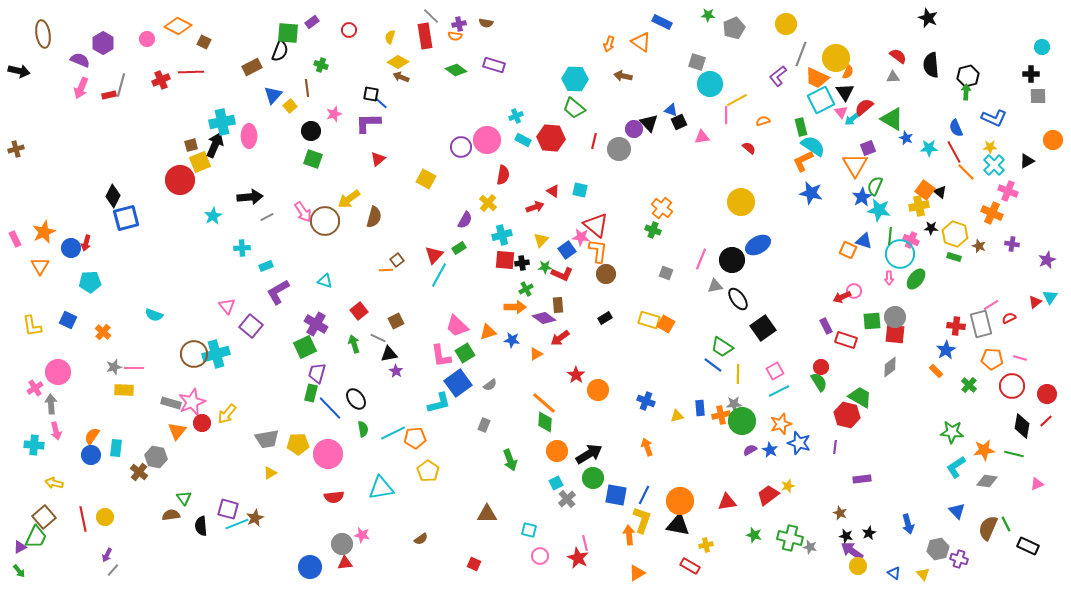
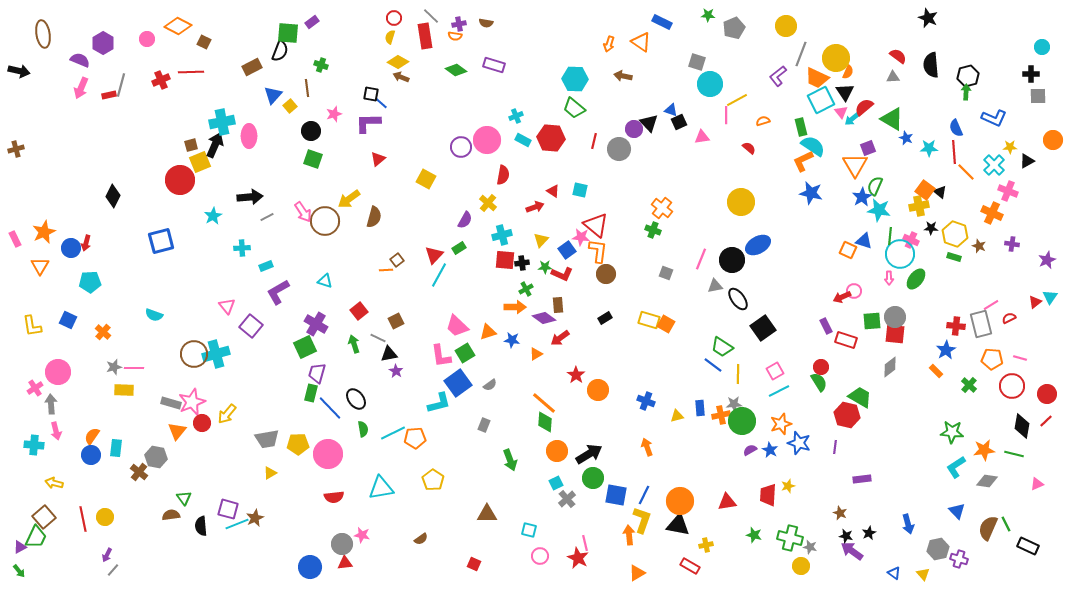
yellow circle at (786, 24): moved 2 px down
red circle at (349, 30): moved 45 px right, 12 px up
yellow star at (990, 147): moved 20 px right
red line at (954, 152): rotated 25 degrees clockwise
blue square at (126, 218): moved 35 px right, 23 px down
yellow pentagon at (428, 471): moved 5 px right, 9 px down
red trapezoid at (768, 495): rotated 50 degrees counterclockwise
yellow circle at (858, 566): moved 57 px left
